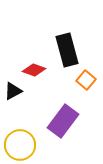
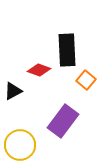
black rectangle: rotated 12 degrees clockwise
red diamond: moved 5 px right
